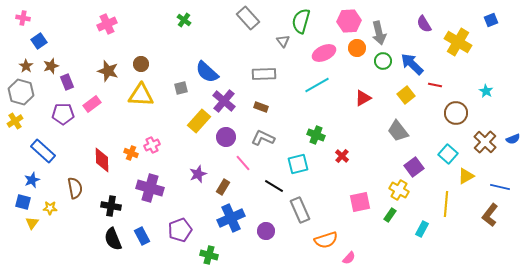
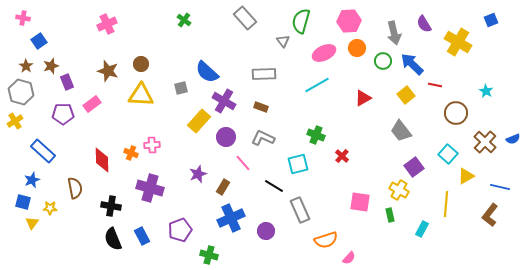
gray rectangle at (248, 18): moved 3 px left
gray arrow at (379, 33): moved 15 px right
purple cross at (224, 101): rotated 10 degrees counterclockwise
gray trapezoid at (398, 131): moved 3 px right
pink cross at (152, 145): rotated 21 degrees clockwise
pink square at (360, 202): rotated 20 degrees clockwise
green rectangle at (390, 215): rotated 48 degrees counterclockwise
